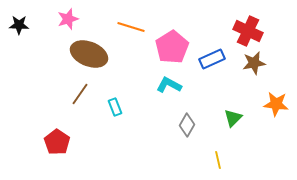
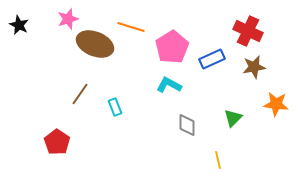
black star: rotated 24 degrees clockwise
brown ellipse: moved 6 px right, 10 px up
brown star: moved 4 px down
gray diamond: rotated 30 degrees counterclockwise
